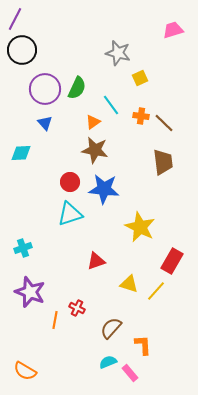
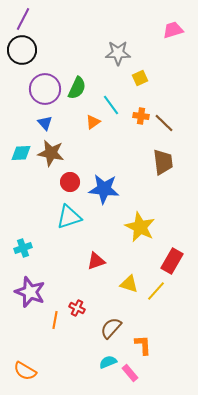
purple line: moved 8 px right
gray star: rotated 15 degrees counterclockwise
brown star: moved 44 px left, 3 px down
cyan triangle: moved 1 px left, 3 px down
